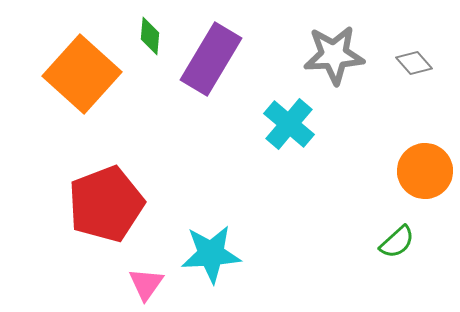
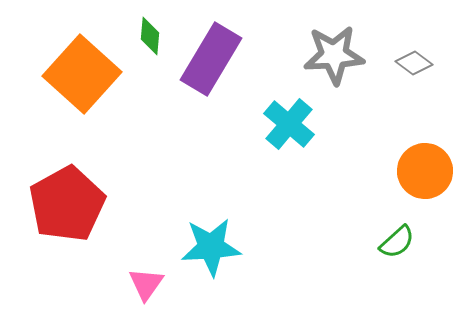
gray diamond: rotated 12 degrees counterclockwise
red pentagon: moved 39 px left; rotated 8 degrees counterclockwise
cyan star: moved 7 px up
